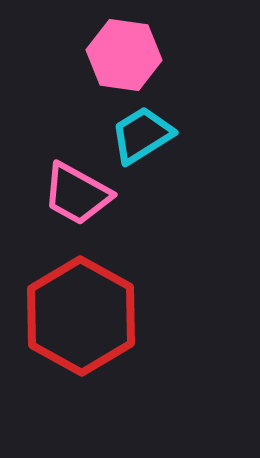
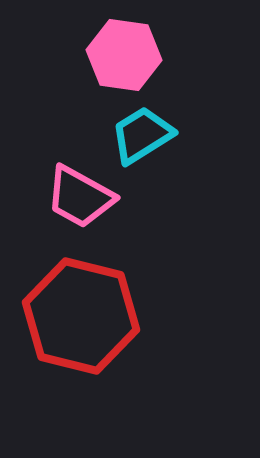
pink trapezoid: moved 3 px right, 3 px down
red hexagon: rotated 15 degrees counterclockwise
